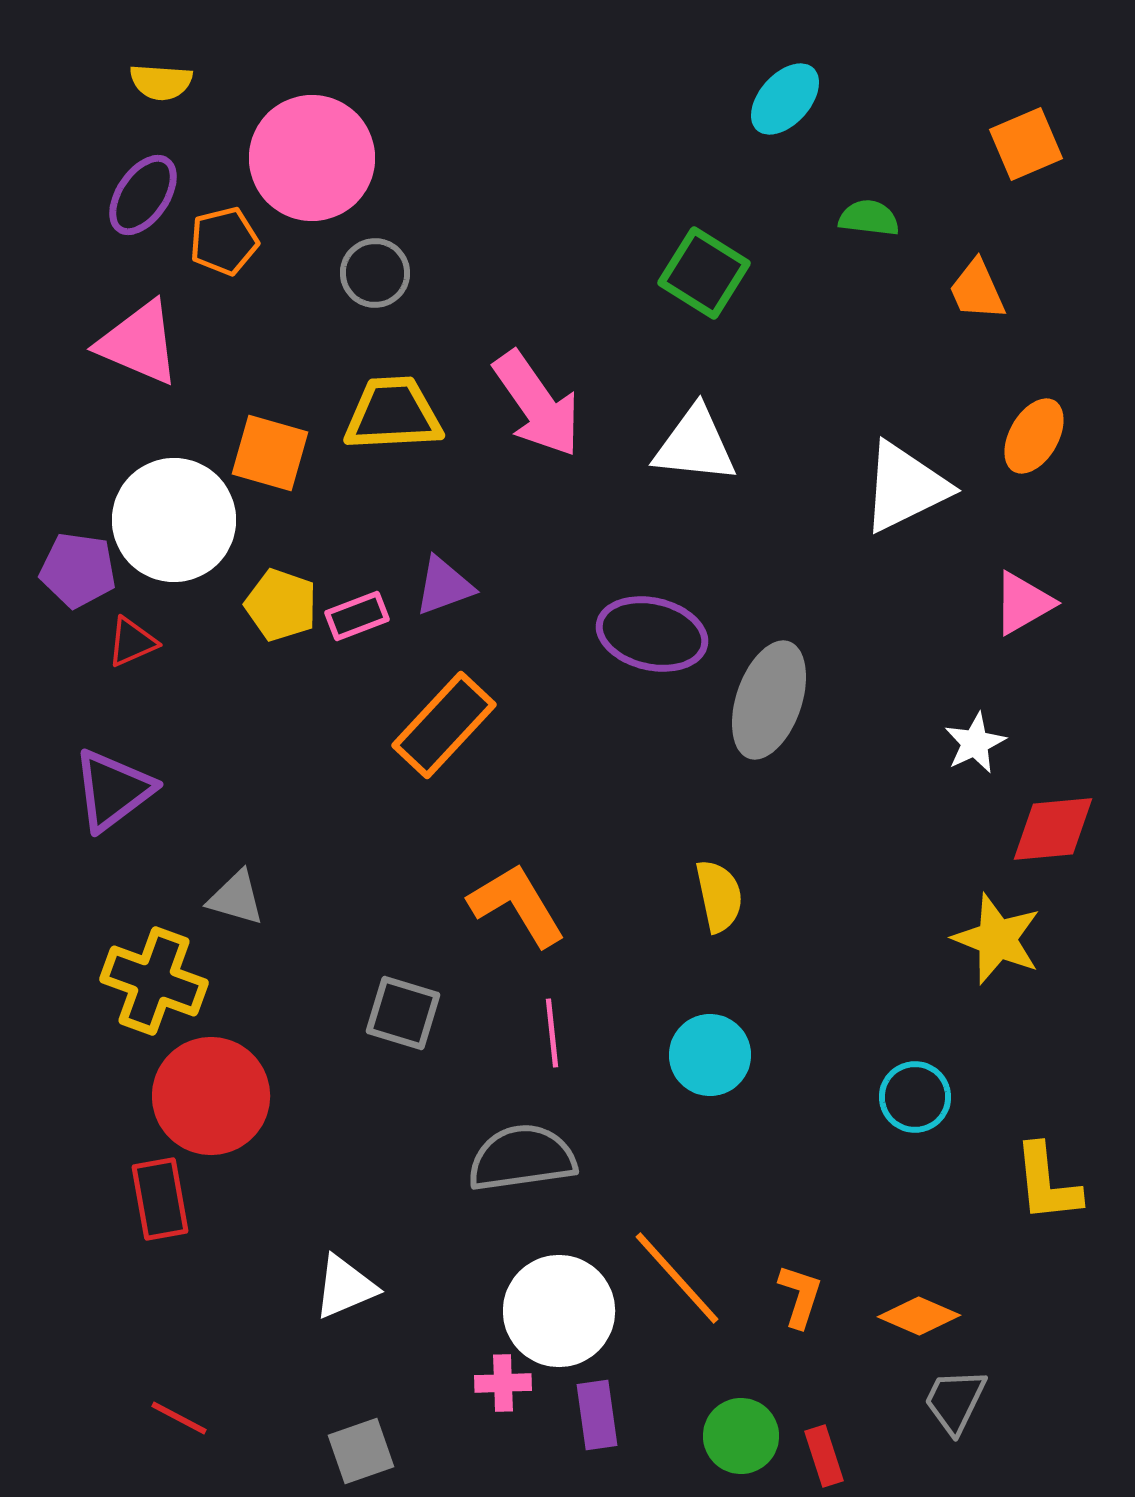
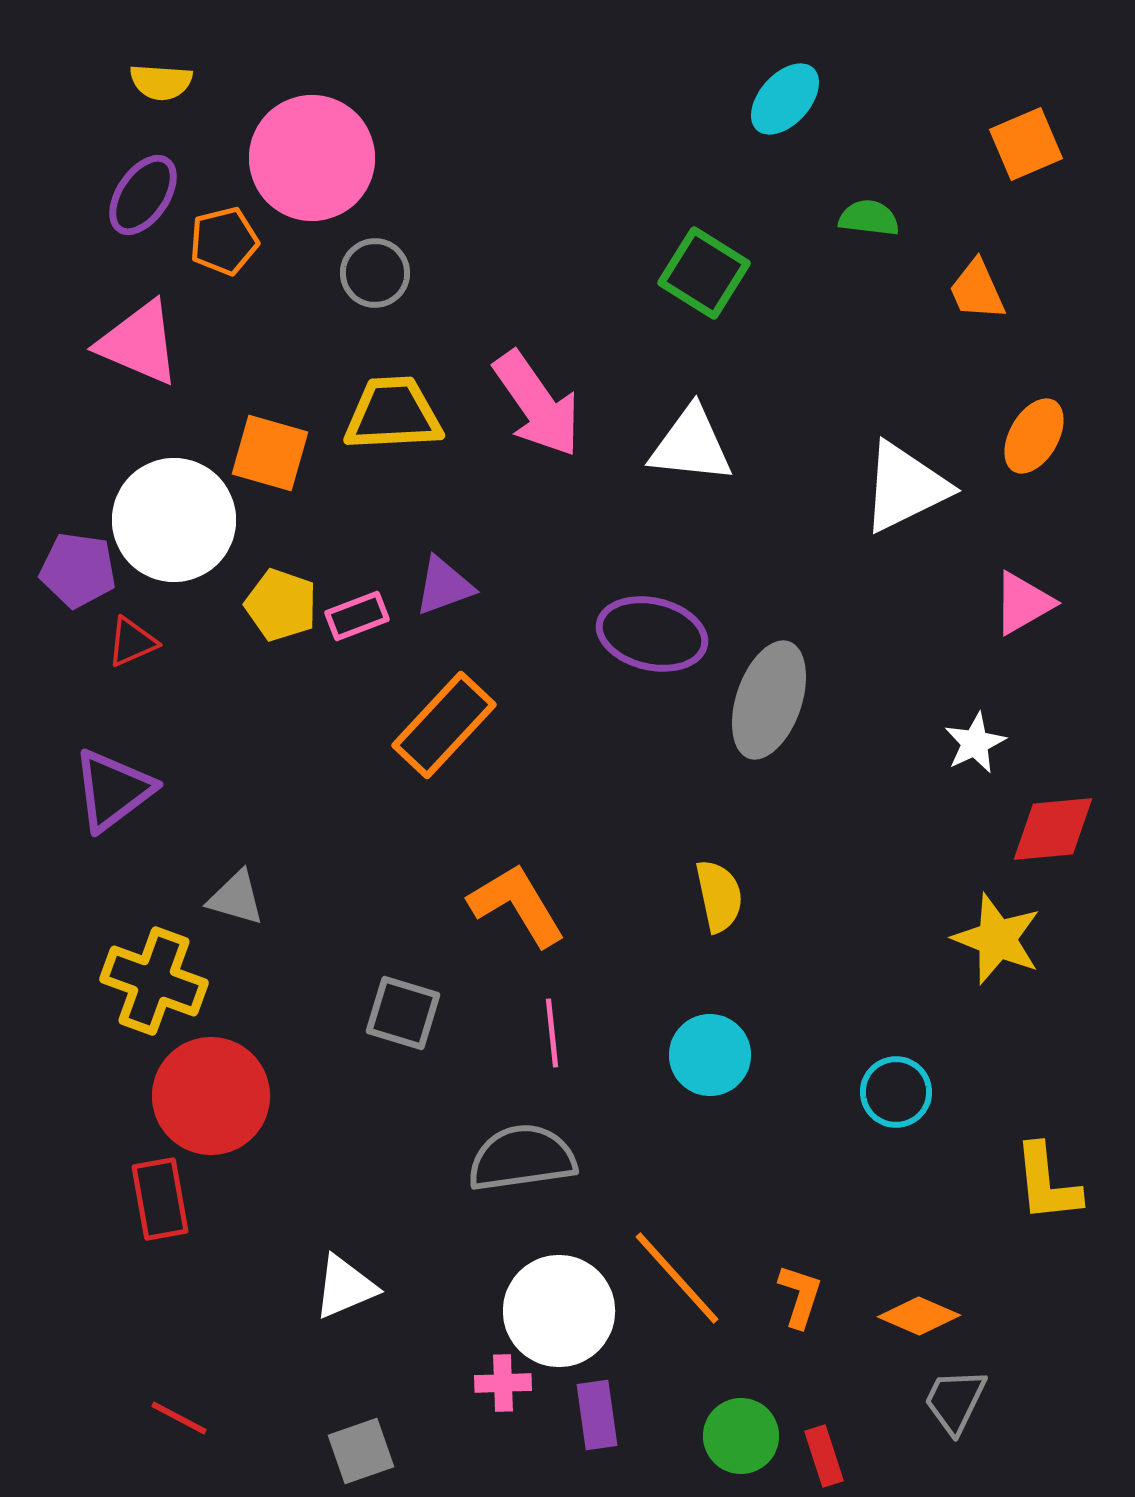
white triangle at (695, 445): moved 4 px left
cyan circle at (915, 1097): moved 19 px left, 5 px up
